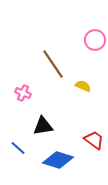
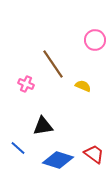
pink cross: moved 3 px right, 9 px up
red trapezoid: moved 14 px down
